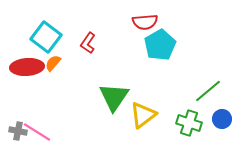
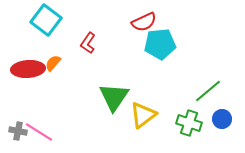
red semicircle: moved 1 px left; rotated 20 degrees counterclockwise
cyan square: moved 17 px up
cyan pentagon: moved 1 px up; rotated 24 degrees clockwise
red ellipse: moved 1 px right, 2 px down
pink line: moved 2 px right
